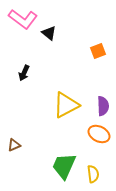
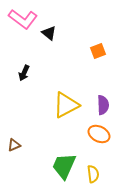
purple semicircle: moved 1 px up
